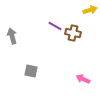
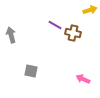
purple line: moved 1 px up
gray arrow: moved 1 px left, 1 px up
